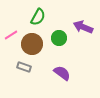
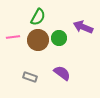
pink line: moved 2 px right, 2 px down; rotated 24 degrees clockwise
brown circle: moved 6 px right, 4 px up
gray rectangle: moved 6 px right, 10 px down
